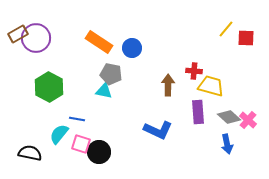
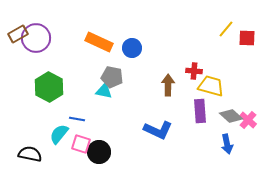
red square: moved 1 px right
orange rectangle: rotated 8 degrees counterclockwise
gray pentagon: moved 1 px right, 3 px down
purple rectangle: moved 2 px right, 1 px up
gray diamond: moved 2 px right, 1 px up
black semicircle: moved 1 px down
